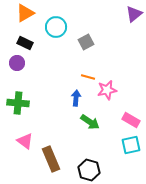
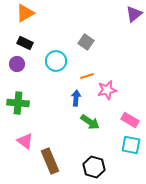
cyan circle: moved 34 px down
gray square: rotated 28 degrees counterclockwise
purple circle: moved 1 px down
orange line: moved 1 px left, 1 px up; rotated 32 degrees counterclockwise
pink rectangle: moved 1 px left
cyan square: rotated 24 degrees clockwise
brown rectangle: moved 1 px left, 2 px down
black hexagon: moved 5 px right, 3 px up
